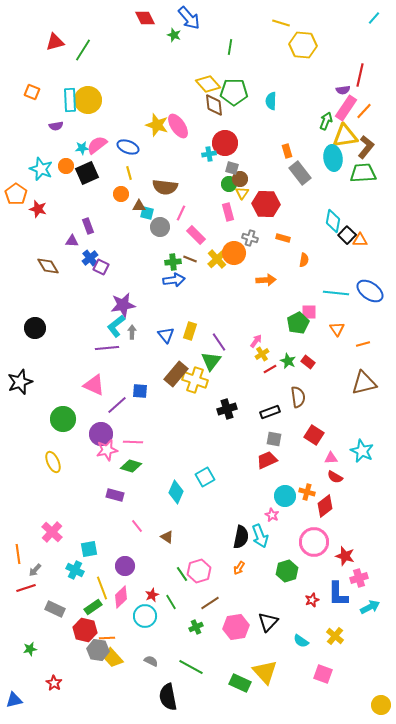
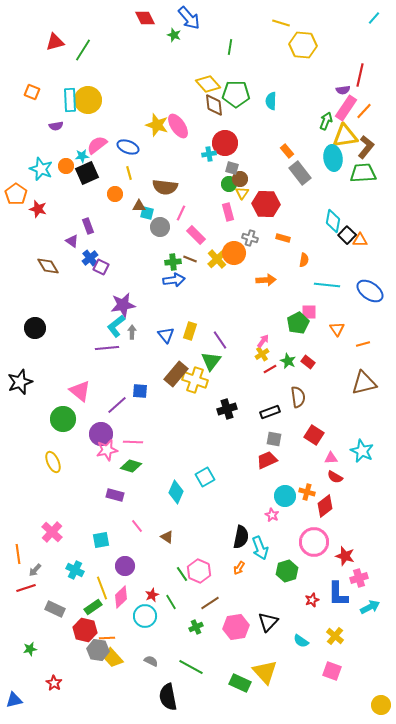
green pentagon at (234, 92): moved 2 px right, 2 px down
cyan star at (82, 148): moved 8 px down
orange rectangle at (287, 151): rotated 24 degrees counterclockwise
orange circle at (121, 194): moved 6 px left
purple triangle at (72, 241): rotated 32 degrees clockwise
cyan line at (336, 293): moved 9 px left, 8 px up
pink arrow at (256, 341): moved 7 px right
purple line at (219, 342): moved 1 px right, 2 px up
pink triangle at (94, 385): moved 14 px left, 6 px down; rotated 15 degrees clockwise
cyan arrow at (260, 536): moved 12 px down
cyan square at (89, 549): moved 12 px right, 9 px up
pink hexagon at (199, 571): rotated 20 degrees counterclockwise
pink square at (323, 674): moved 9 px right, 3 px up
